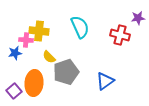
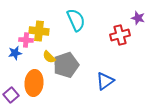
purple star: rotated 24 degrees clockwise
cyan semicircle: moved 4 px left, 7 px up
red cross: rotated 30 degrees counterclockwise
gray pentagon: moved 7 px up
purple square: moved 3 px left, 4 px down
